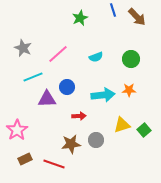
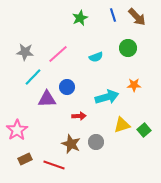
blue line: moved 5 px down
gray star: moved 2 px right, 4 px down; rotated 18 degrees counterclockwise
green circle: moved 3 px left, 11 px up
cyan line: rotated 24 degrees counterclockwise
orange star: moved 5 px right, 5 px up
cyan arrow: moved 4 px right, 2 px down; rotated 10 degrees counterclockwise
gray circle: moved 2 px down
brown star: rotated 30 degrees clockwise
red line: moved 1 px down
